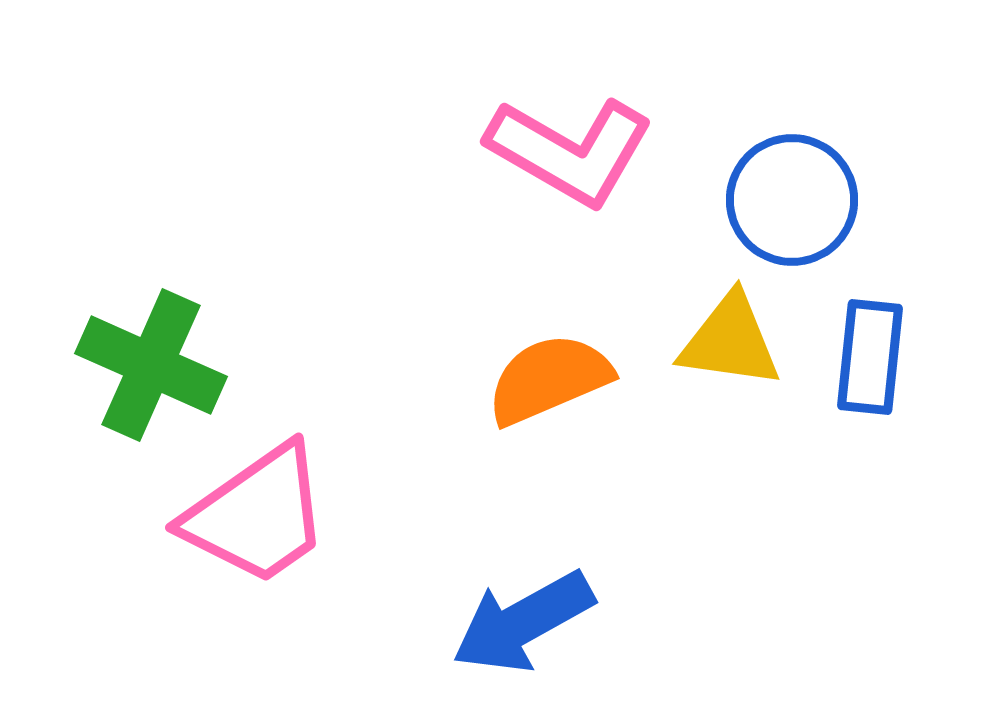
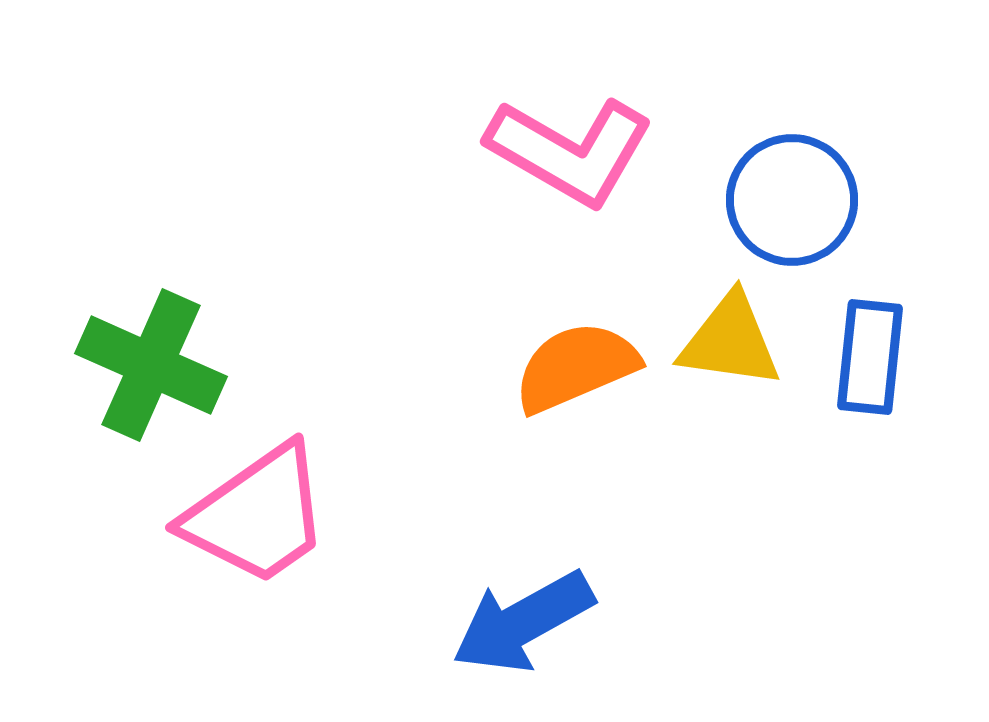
orange semicircle: moved 27 px right, 12 px up
